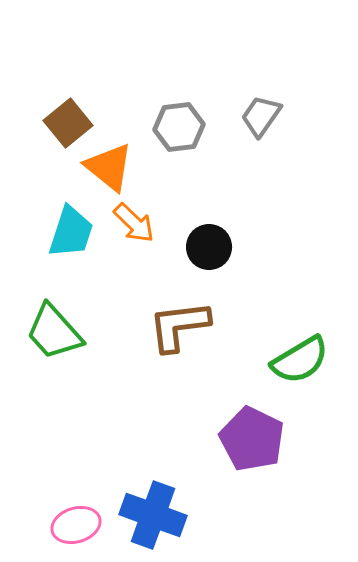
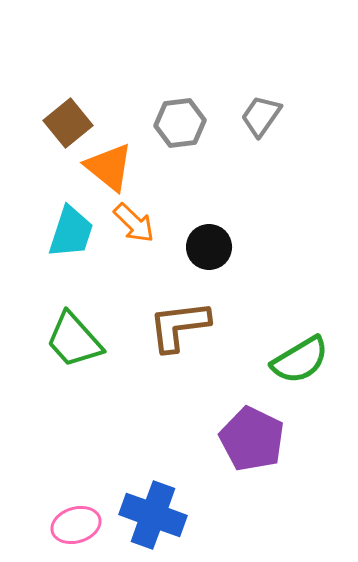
gray hexagon: moved 1 px right, 4 px up
green trapezoid: moved 20 px right, 8 px down
